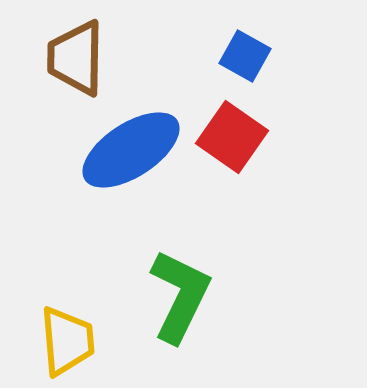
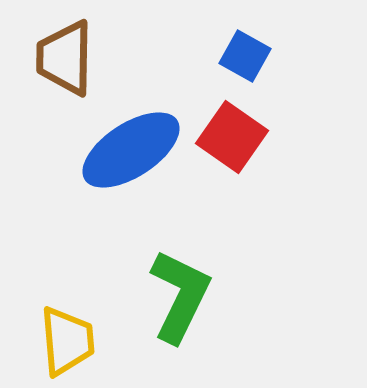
brown trapezoid: moved 11 px left
